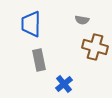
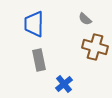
gray semicircle: moved 3 px right, 1 px up; rotated 32 degrees clockwise
blue trapezoid: moved 3 px right
